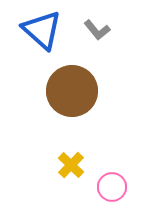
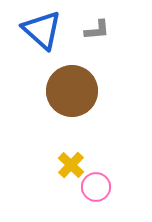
gray L-shape: rotated 56 degrees counterclockwise
pink circle: moved 16 px left
